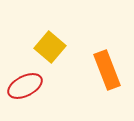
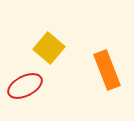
yellow square: moved 1 px left, 1 px down
